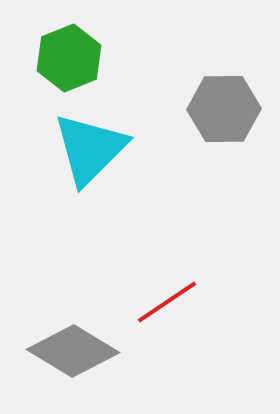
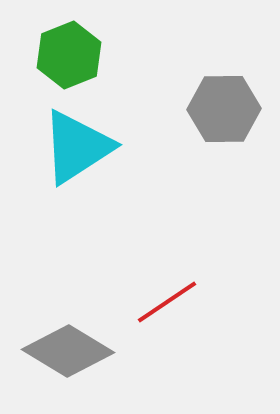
green hexagon: moved 3 px up
cyan triangle: moved 13 px left, 2 px up; rotated 12 degrees clockwise
gray diamond: moved 5 px left
